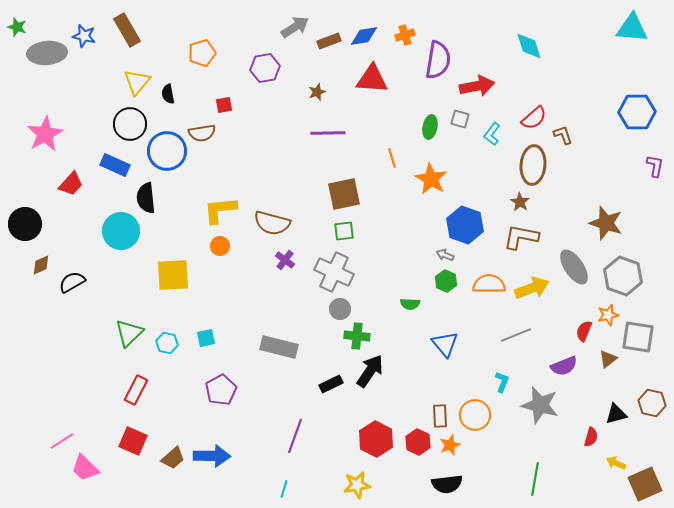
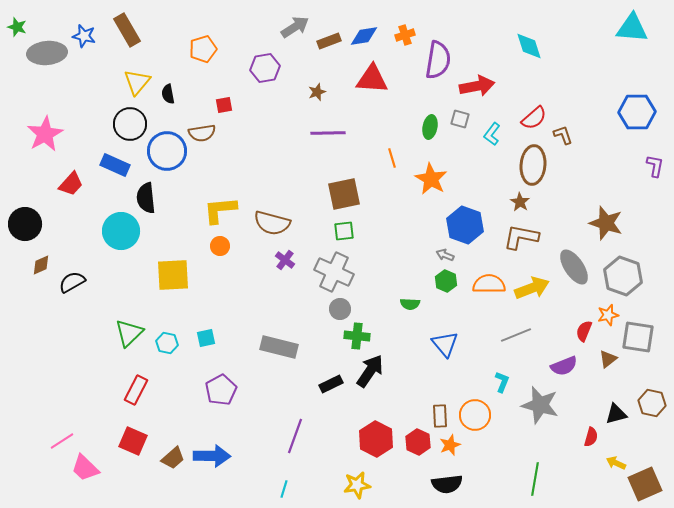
orange pentagon at (202, 53): moved 1 px right, 4 px up
